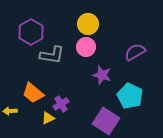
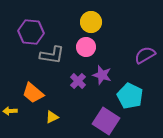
yellow circle: moved 3 px right, 2 px up
purple hexagon: rotated 25 degrees counterclockwise
purple semicircle: moved 10 px right, 3 px down
purple cross: moved 17 px right, 23 px up; rotated 14 degrees counterclockwise
yellow triangle: moved 4 px right, 1 px up
